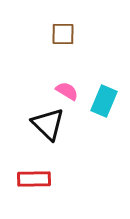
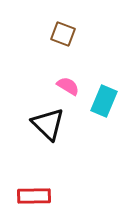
brown square: rotated 20 degrees clockwise
pink semicircle: moved 1 px right, 5 px up
red rectangle: moved 17 px down
